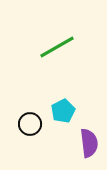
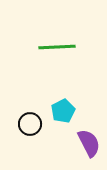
green line: rotated 27 degrees clockwise
purple semicircle: rotated 20 degrees counterclockwise
